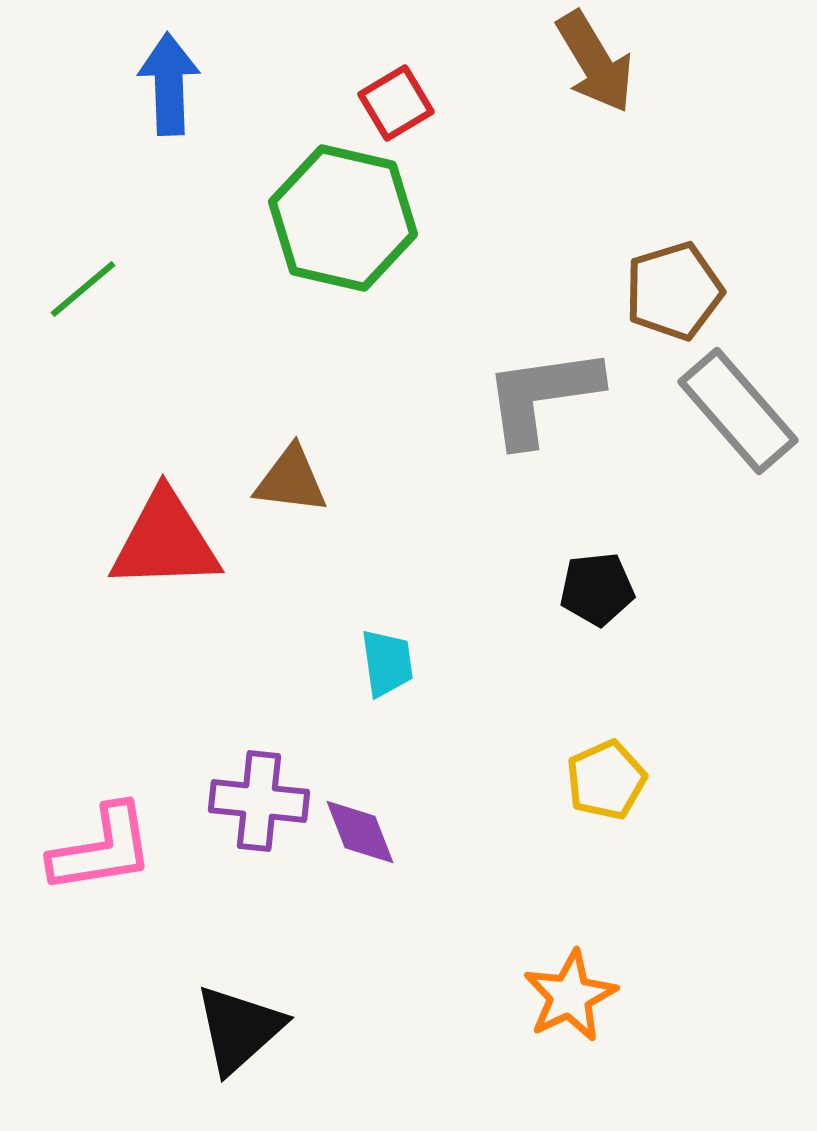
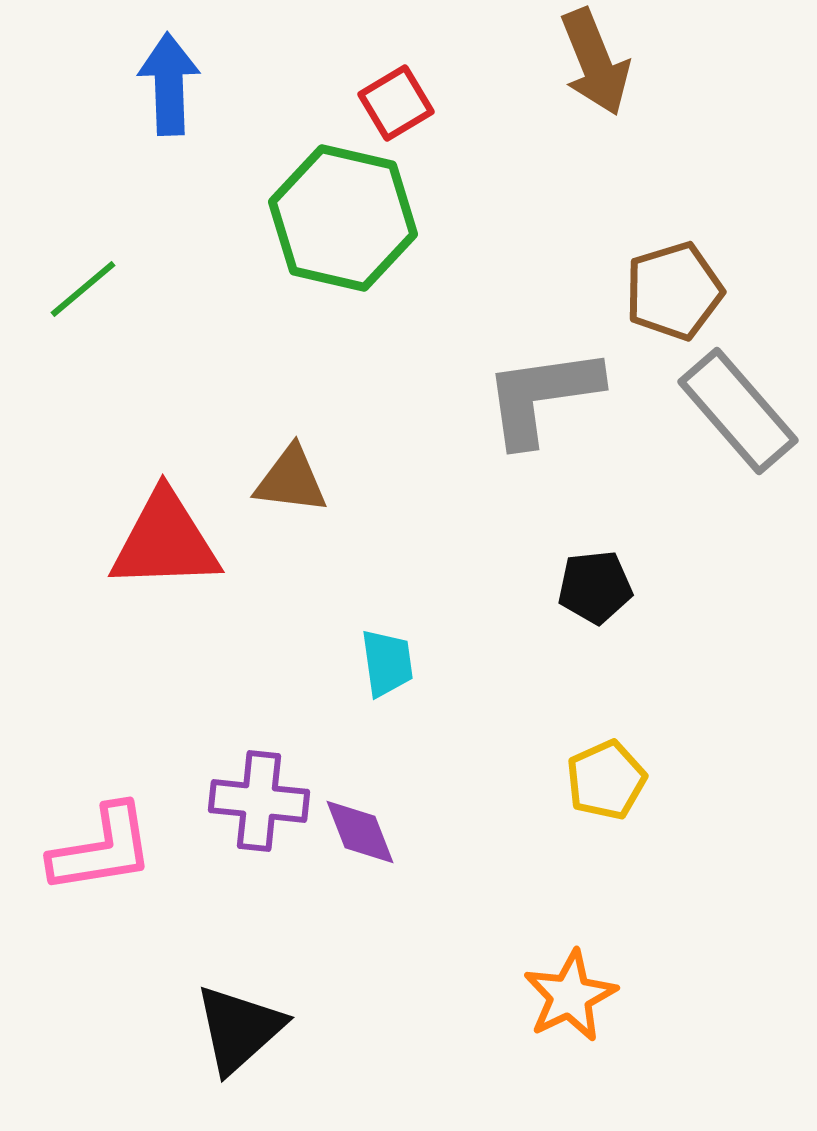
brown arrow: rotated 9 degrees clockwise
black pentagon: moved 2 px left, 2 px up
